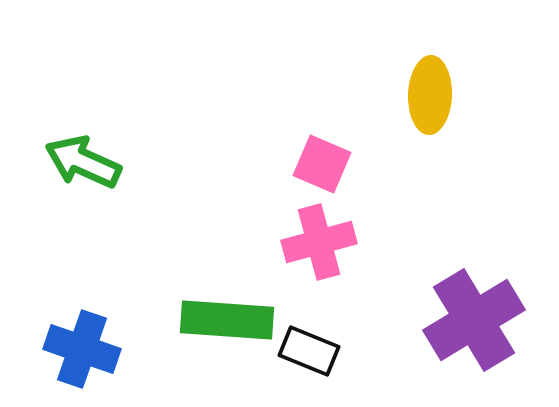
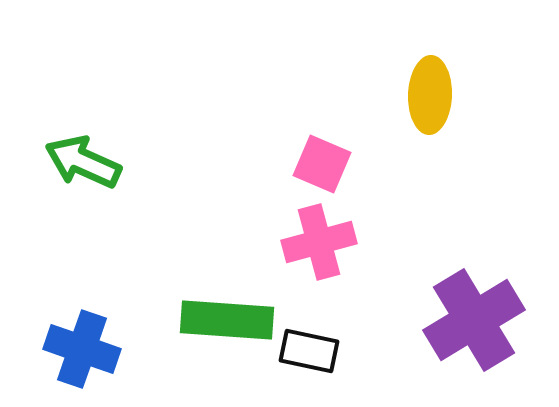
black rectangle: rotated 10 degrees counterclockwise
